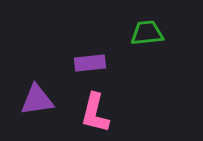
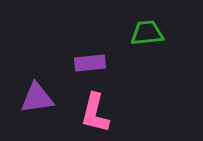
purple triangle: moved 2 px up
